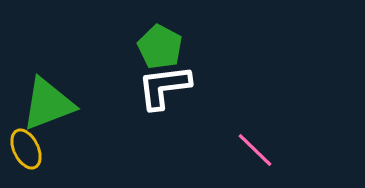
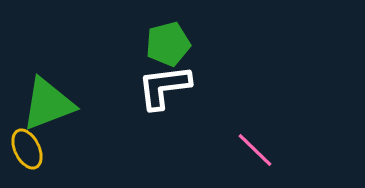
green pentagon: moved 8 px right, 3 px up; rotated 30 degrees clockwise
yellow ellipse: moved 1 px right
